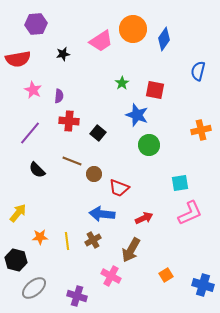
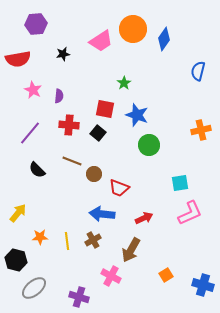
green star: moved 2 px right
red square: moved 50 px left, 19 px down
red cross: moved 4 px down
purple cross: moved 2 px right, 1 px down
